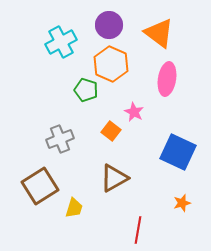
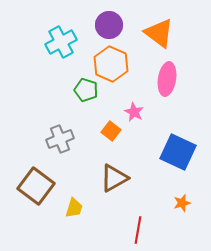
brown square: moved 4 px left; rotated 21 degrees counterclockwise
